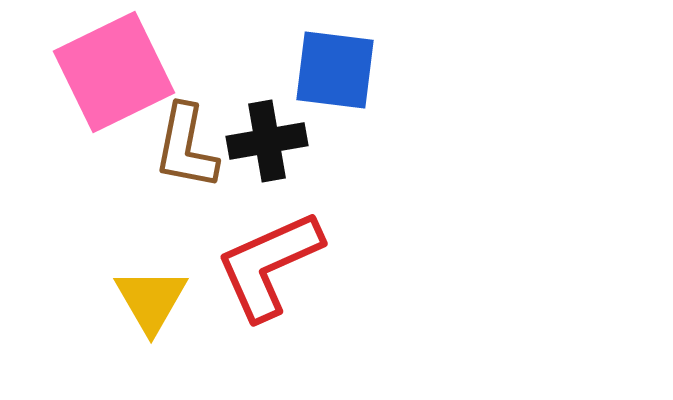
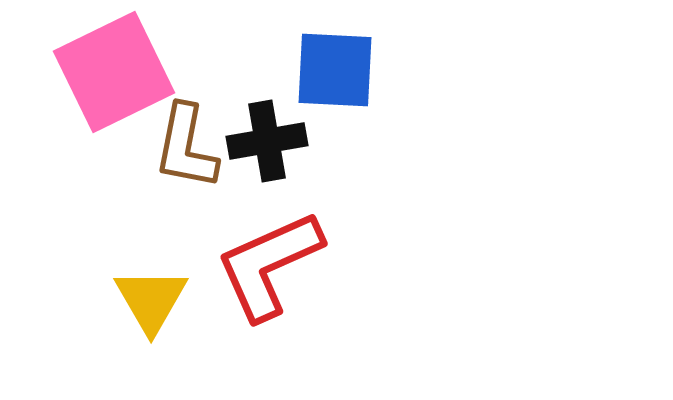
blue square: rotated 4 degrees counterclockwise
